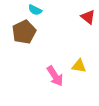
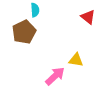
cyan semicircle: rotated 120 degrees counterclockwise
yellow triangle: moved 3 px left, 6 px up
pink arrow: rotated 100 degrees counterclockwise
